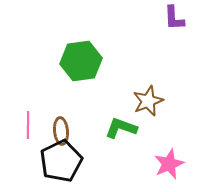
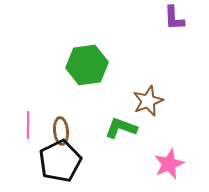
green hexagon: moved 6 px right, 4 px down
black pentagon: moved 1 px left
